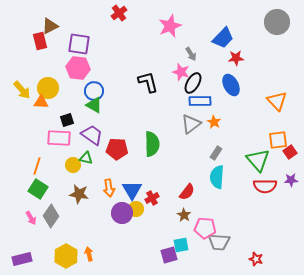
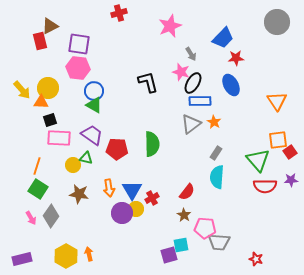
red cross at (119, 13): rotated 21 degrees clockwise
orange triangle at (277, 101): rotated 10 degrees clockwise
black square at (67, 120): moved 17 px left
